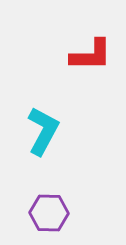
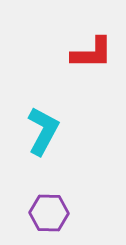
red L-shape: moved 1 px right, 2 px up
